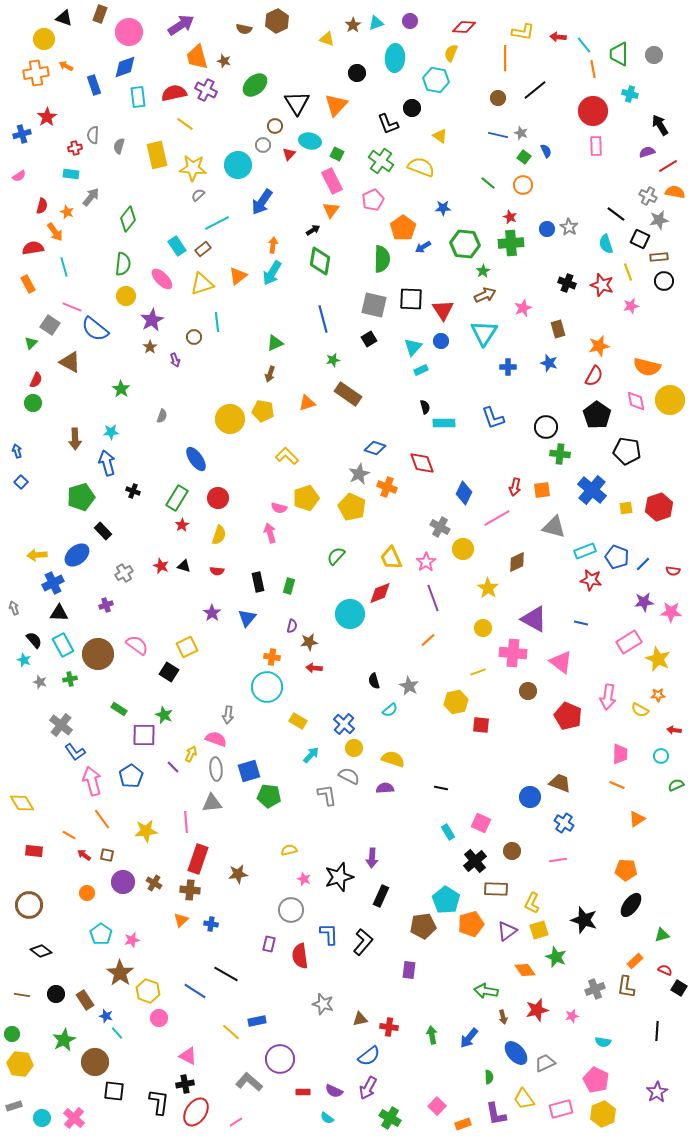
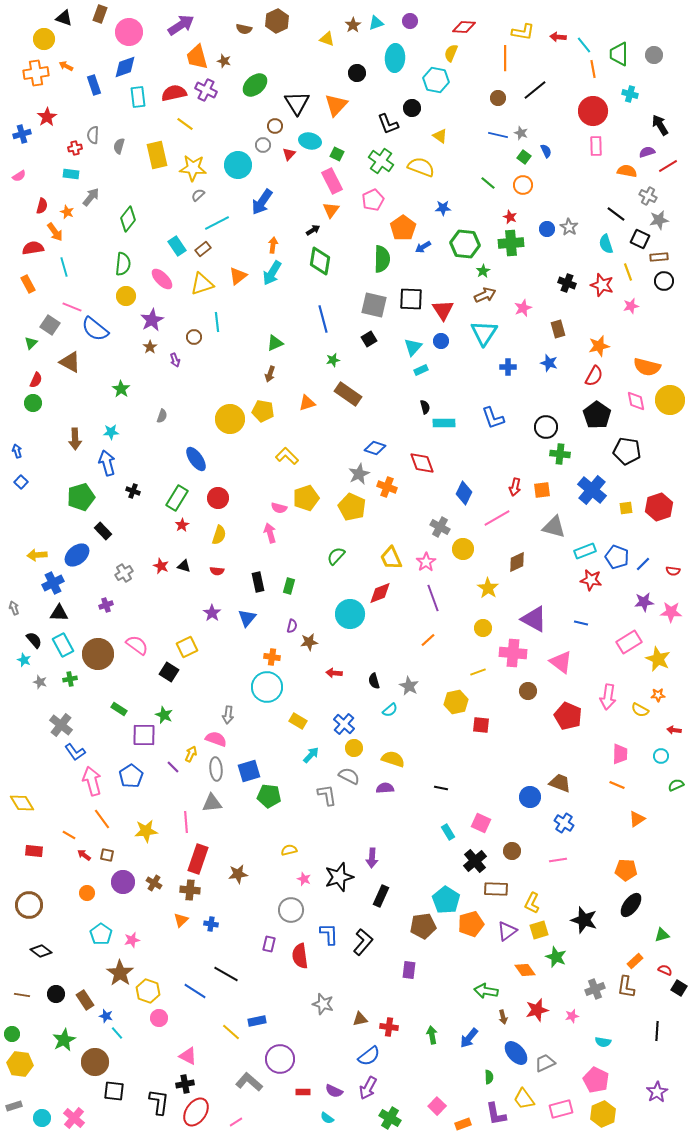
orange semicircle at (675, 192): moved 48 px left, 21 px up
red arrow at (314, 668): moved 20 px right, 5 px down
